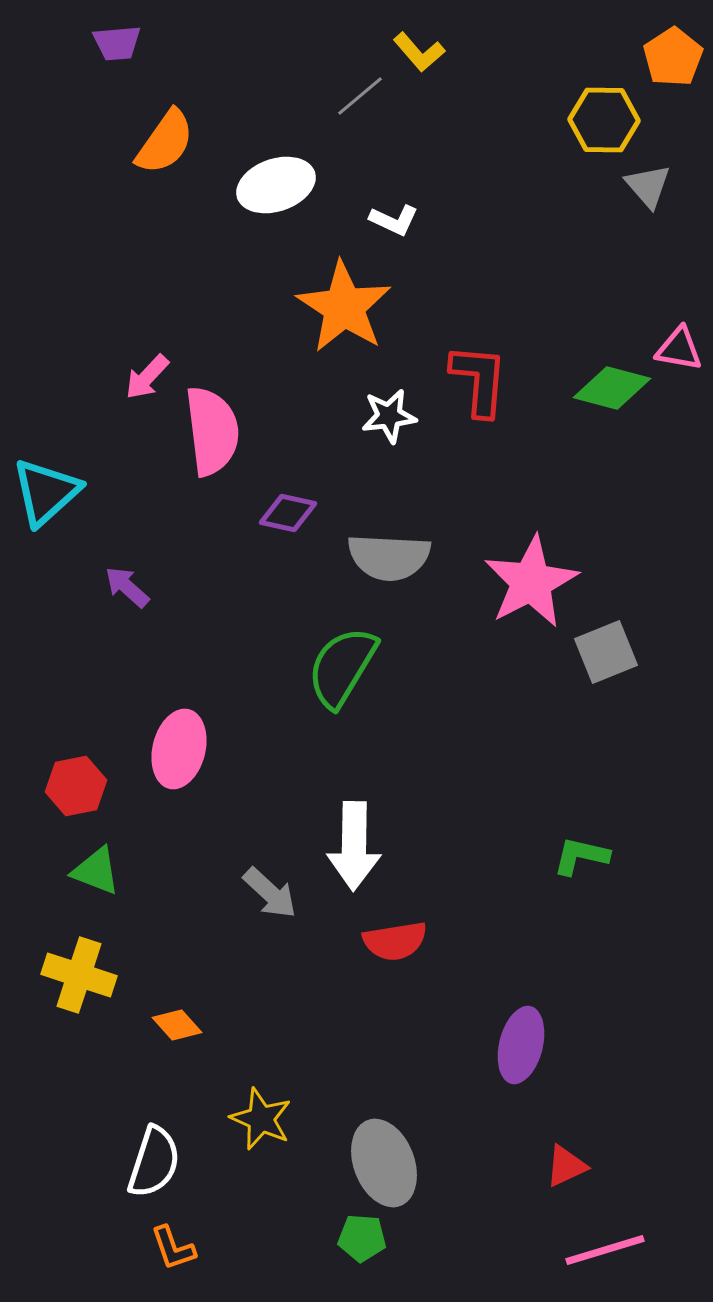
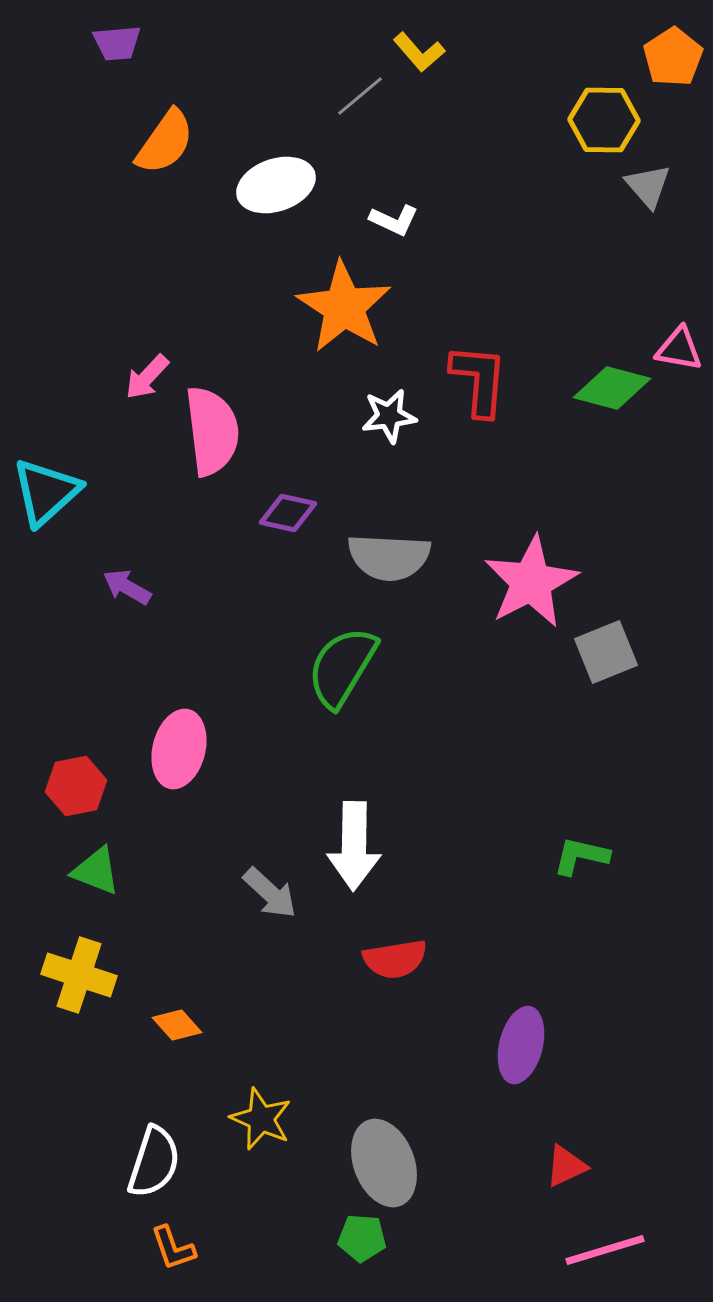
purple arrow: rotated 12 degrees counterclockwise
red semicircle: moved 18 px down
